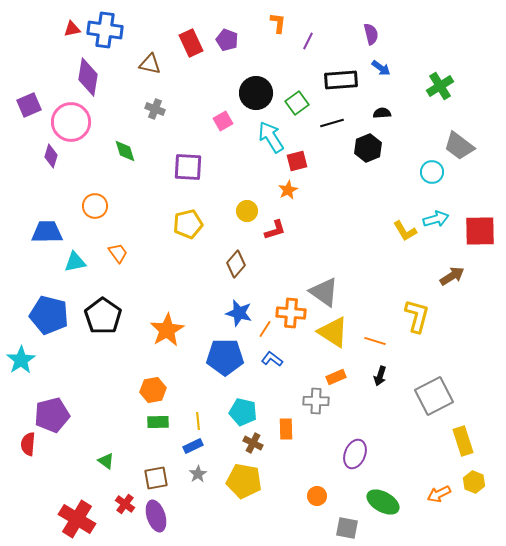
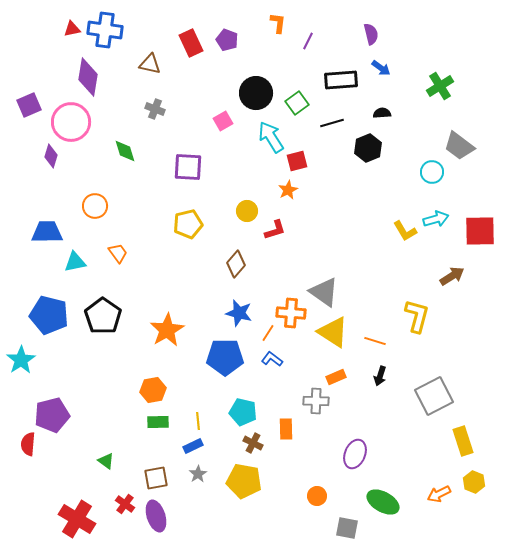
orange line at (265, 329): moved 3 px right, 4 px down
